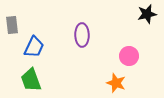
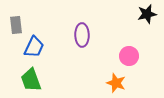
gray rectangle: moved 4 px right
